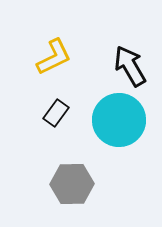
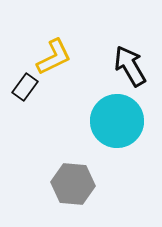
black rectangle: moved 31 px left, 26 px up
cyan circle: moved 2 px left, 1 px down
gray hexagon: moved 1 px right; rotated 6 degrees clockwise
